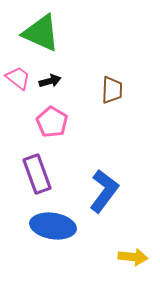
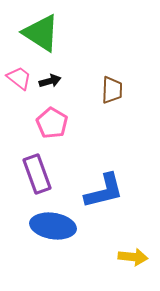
green triangle: rotated 9 degrees clockwise
pink trapezoid: moved 1 px right
pink pentagon: moved 1 px down
blue L-shape: rotated 39 degrees clockwise
